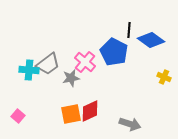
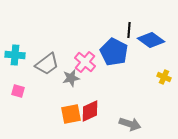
gray trapezoid: moved 1 px left
cyan cross: moved 14 px left, 15 px up
pink square: moved 25 px up; rotated 24 degrees counterclockwise
